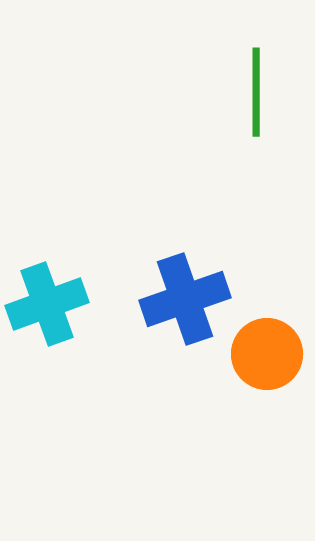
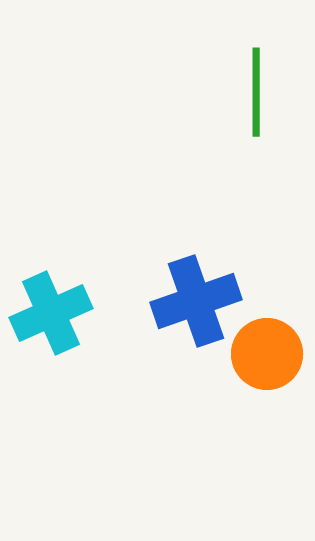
blue cross: moved 11 px right, 2 px down
cyan cross: moved 4 px right, 9 px down; rotated 4 degrees counterclockwise
